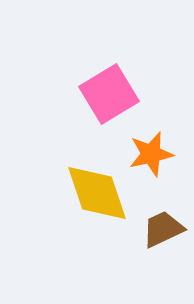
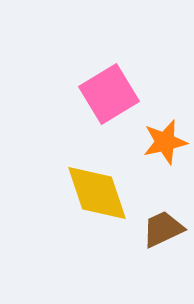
orange star: moved 14 px right, 12 px up
